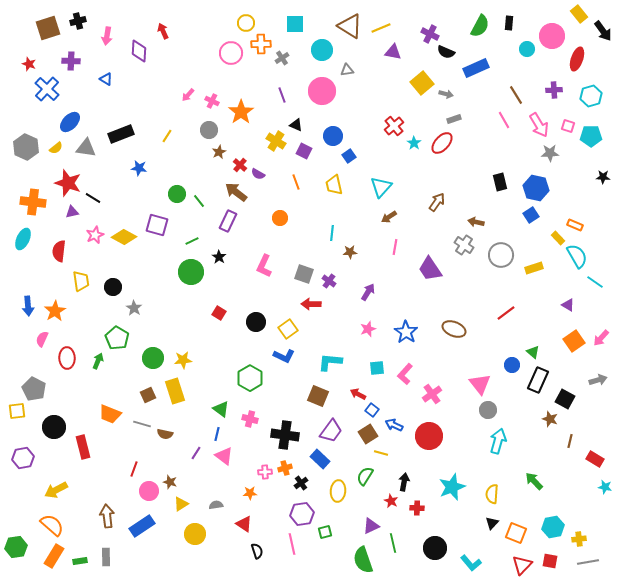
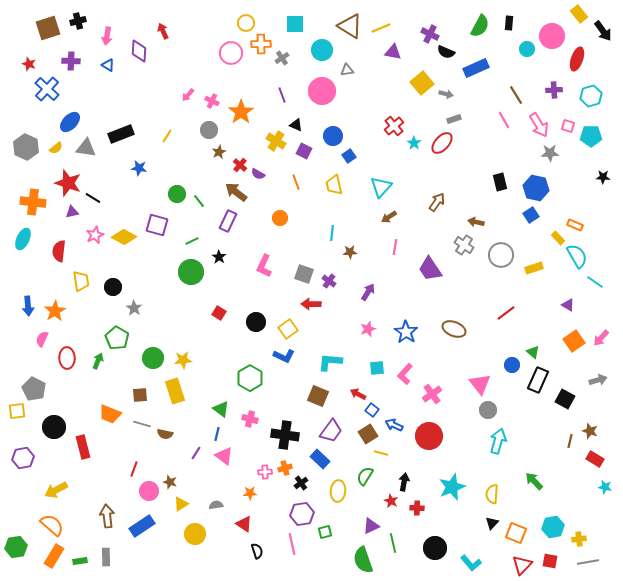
blue triangle at (106, 79): moved 2 px right, 14 px up
brown square at (148, 395): moved 8 px left; rotated 21 degrees clockwise
brown star at (550, 419): moved 40 px right, 12 px down
